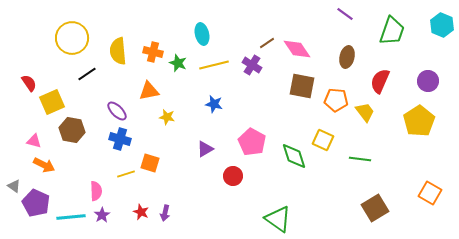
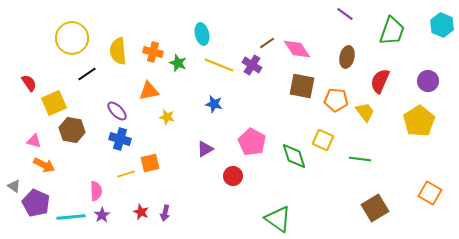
yellow line at (214, 65): moved 5 px right; rotated 36 degrees clockwise
yellow square at (52, 102): moved 2 px right, 1 px down
orange square at (150, 163): rotated 30 degrees counterclockwise
